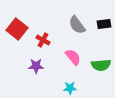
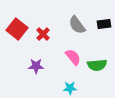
red cross: moved 6 px up; rotated 16 degrees clockwise
green semicircle: moved 4 px left
